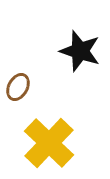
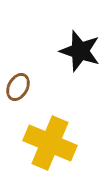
yellow cross: moved 1 px right; rotated 21 degrees counterclockwise
